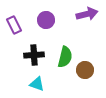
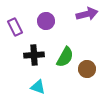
purple circle: moved 1 px down
purple rectangle: moved 1 px right, 2 px down
green semicircle: rotated 15 degrees clockwise
brown circle: moved 2 px right, 1 px up
cyan triangle: moved 1 px right, 3 px down
